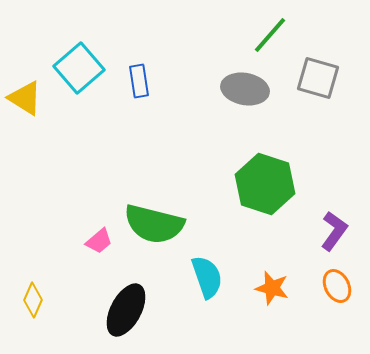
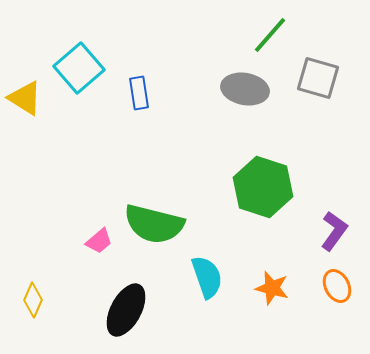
blue rectangle: moved 12 px down
green hexagon: moved 2 px left, 3 px down
